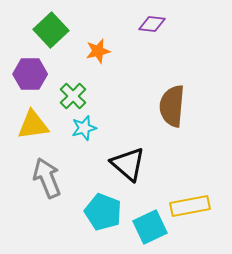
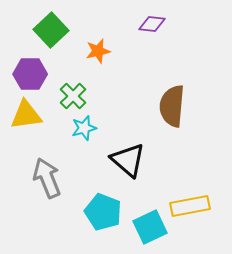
yellow triangle: moved 7 px left, 10 px up
black triangle: moved 4 px up
